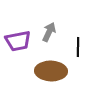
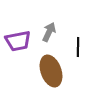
brown ellipse: rotated 68 degrees clockwise
